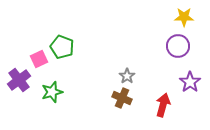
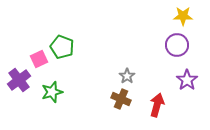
yellow star: moved 1 px left, 1 px up
purple circle: moved 1 px left, 1 px up
purple star: moved 3 px left, 2 px up
brown cross: moved 1 px left, 1 px down
red arrow: moved 6 px left
